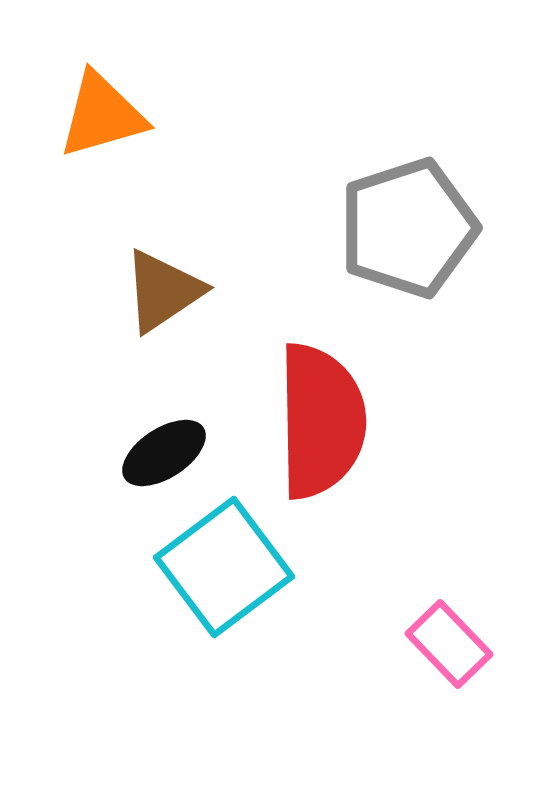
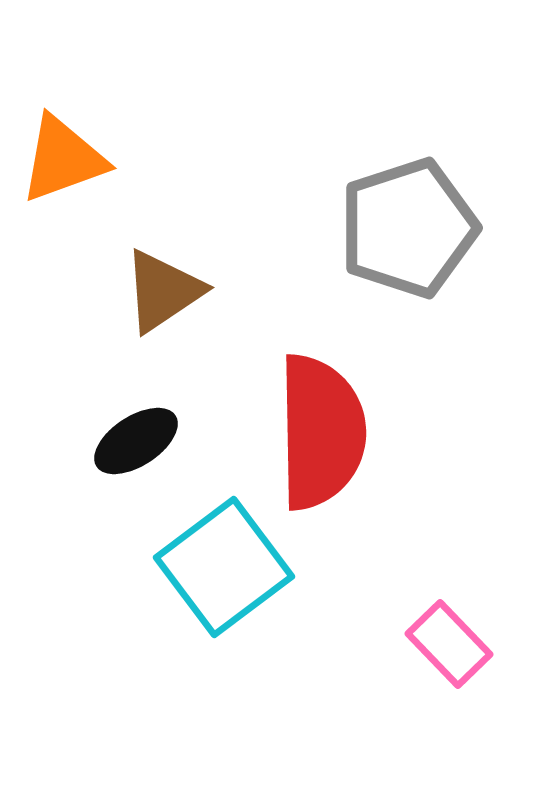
orange triangle: moved 39 px left, 44 px down; rotated 4 degrees counterclockwise
red semicircle: moved 11 px down
black ellipse: moved 28 px left, 12 px up
